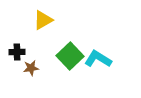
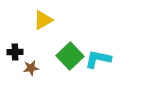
black cross: moved 2 px left
cyan L-shape: rotated 20 degrees counterclockwise
